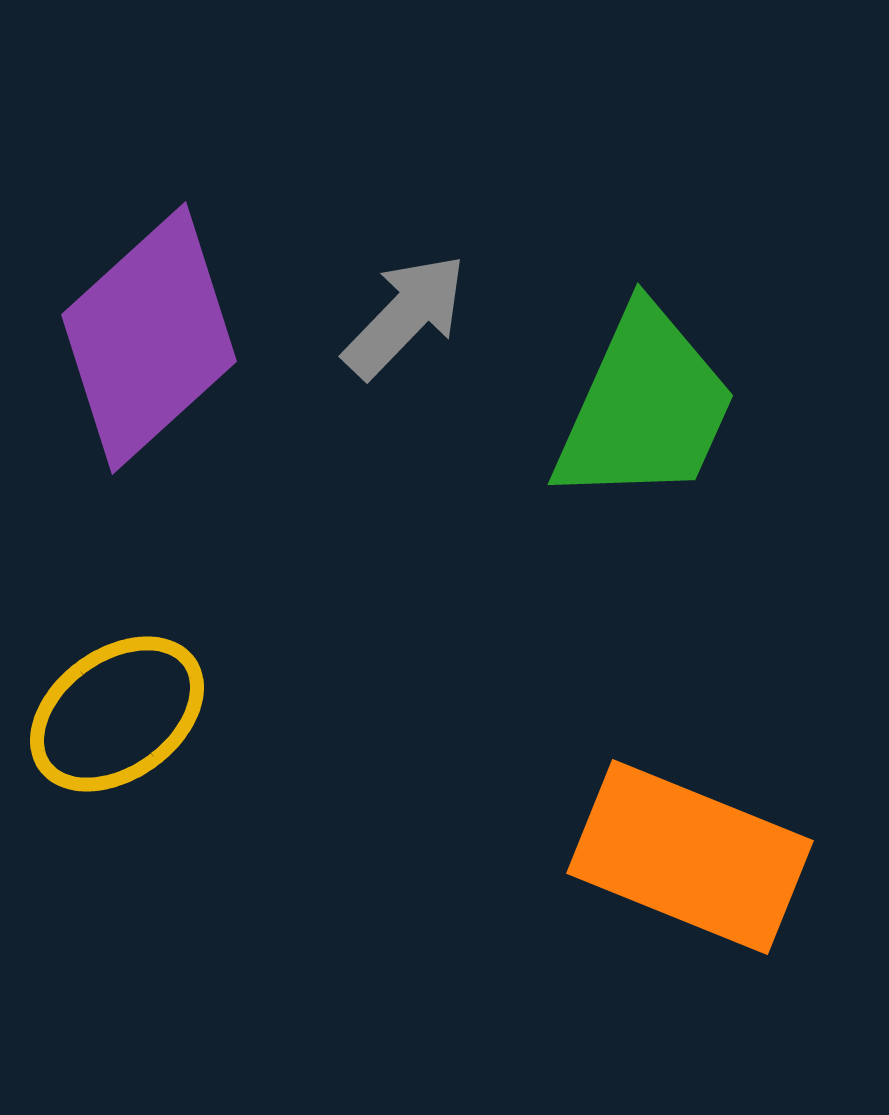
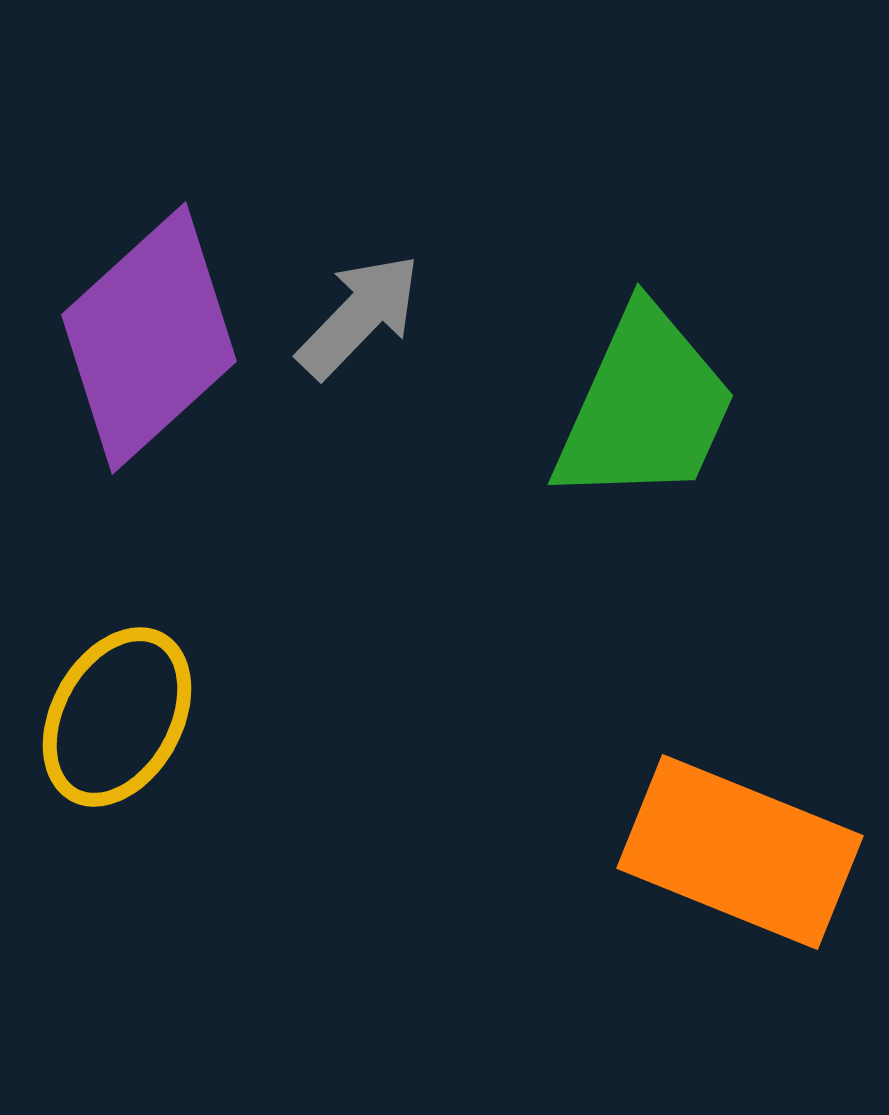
gray arrow: moved 46 px left
yellow ellipse: moved 3 px down; rotated 25 degrees counterclockwise
orange rectangle: moved 50 px right, 5 px up
